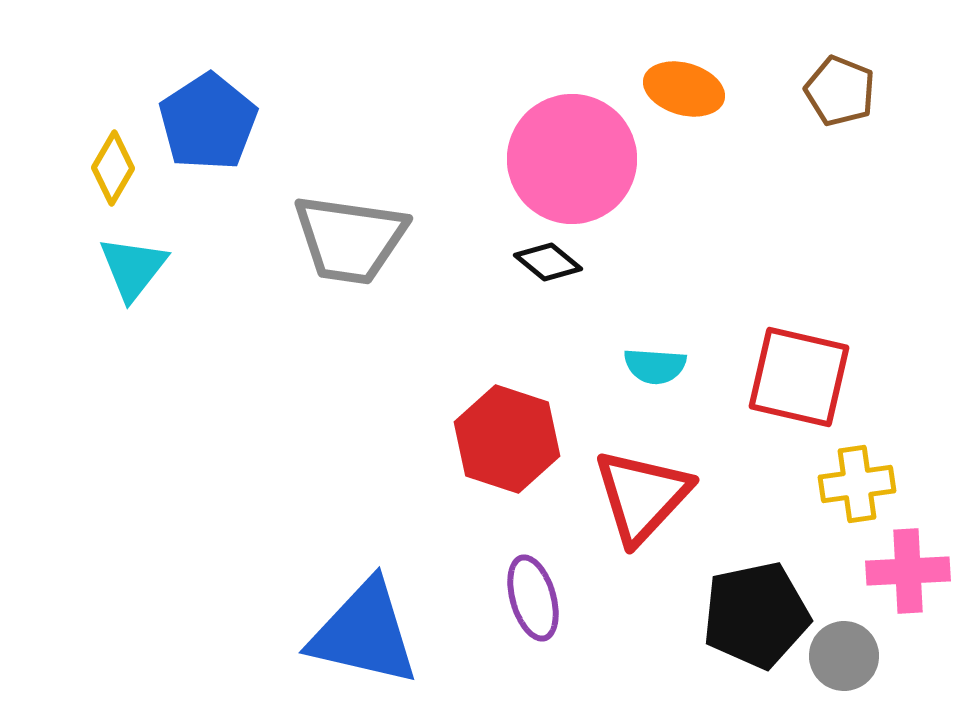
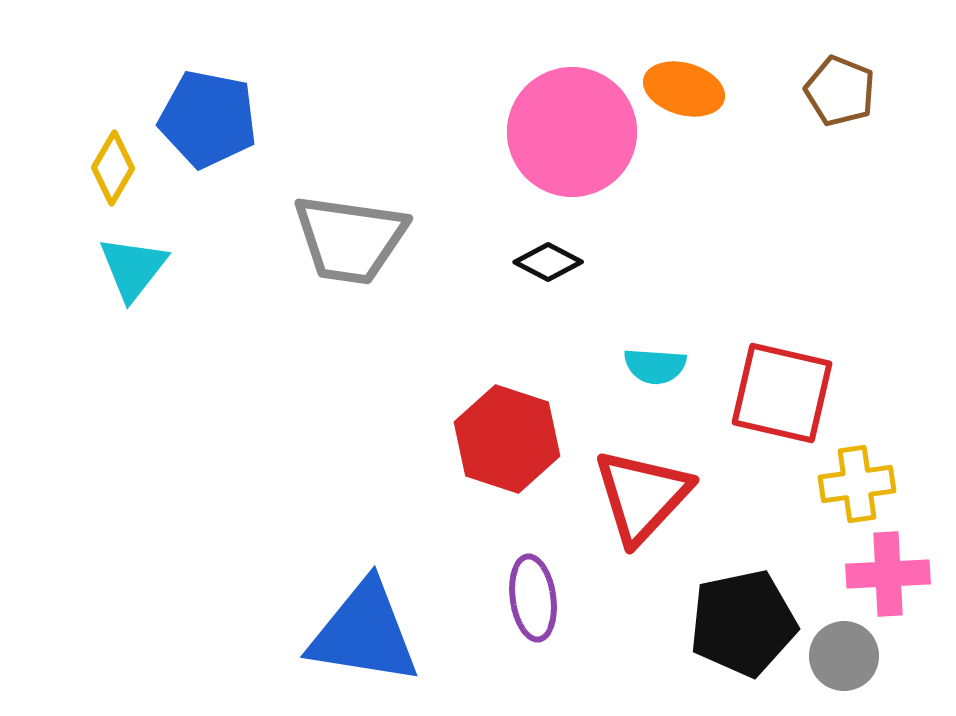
blue pentagon: moved 3 px up; rotated 28 degrees counterclockwise
pink circle: moved 27 px up
black diamond: rotated 12 degrees counterclockwise
red square: moved 17 px left, 16 px down
pink cross: moved 20 px left, 3 px down
purple ellipse: rotated 8 degrees clockwise
black pentagon: moved 13 px left, 8 px down
blue triangle: rotated 4 degrees counterclockwise
